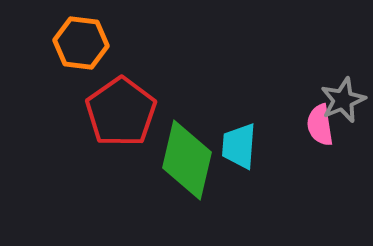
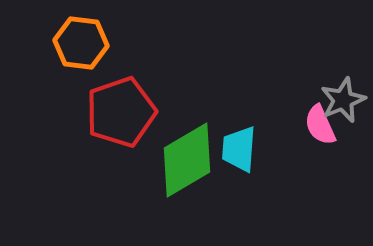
red pentagon: rotated 16 degrees clockwise
pink semicircle: rotated 15 degrees counterclockwise
cyan trapezoid: moved 3 px down
green diamond: rotated 46 degrees clockwise
